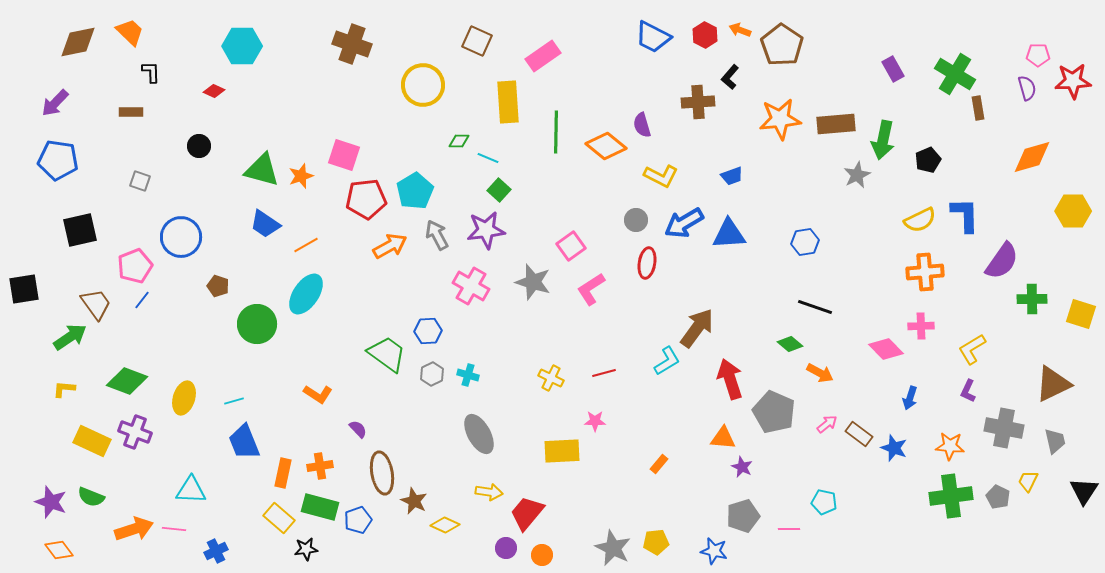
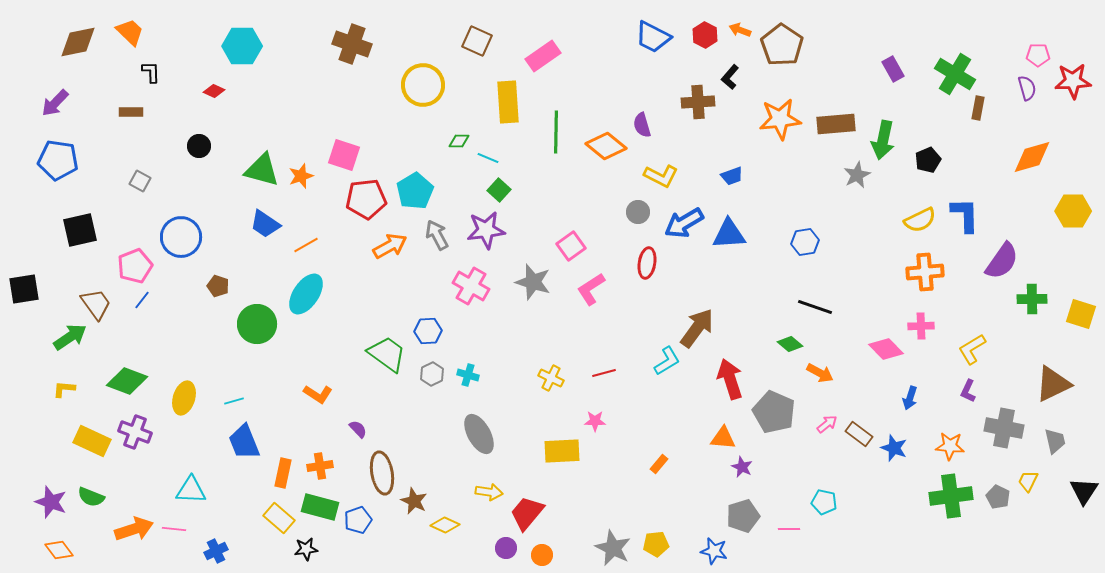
brown rectangle at (978, 108): rotated 20 degrees clockwise
gray square at (140, 181): rotated 10 degrees clockwise
gray circle at (636, 220): moved 2 px right, 8 px up
yellow pentagon at (656, 542): moved 2 px down
